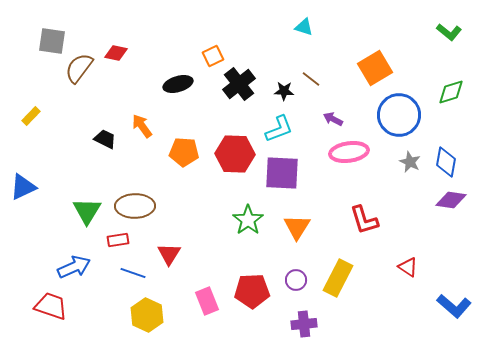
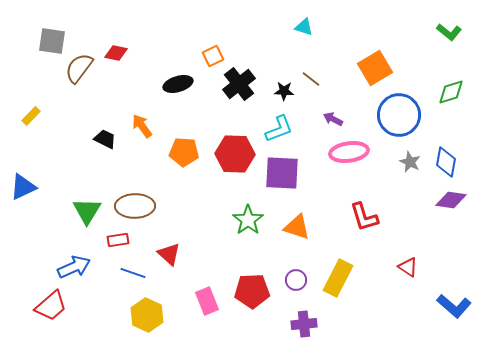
red L-shape at (364, 220): moved 3 px up
orange triangle at (297, 227): rotated 44 degrees counterclockwise
red triangle at (169, 254): rotated 20 degrees counterclockwise
red trapezoid at (51, 306): rotated 120 degrees clockwise
